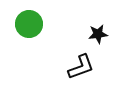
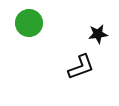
green circle: moved 1 px up
